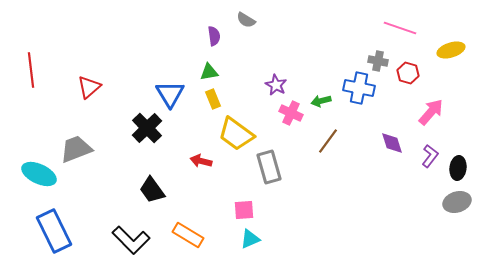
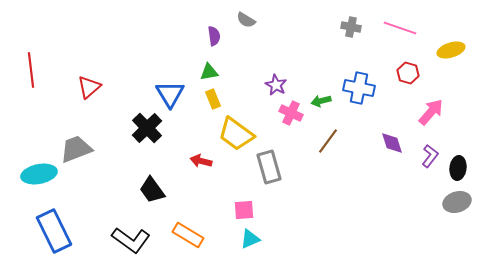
gray cross: moved 27 px left, 34 px up
cyan ellipse: rotated 36 degrees counterclockwise
black L-shape: rotated 9 degrees counterclockwise
